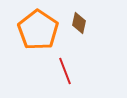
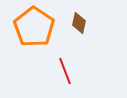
orange pentagon: moved 4 px left, 3 px up
